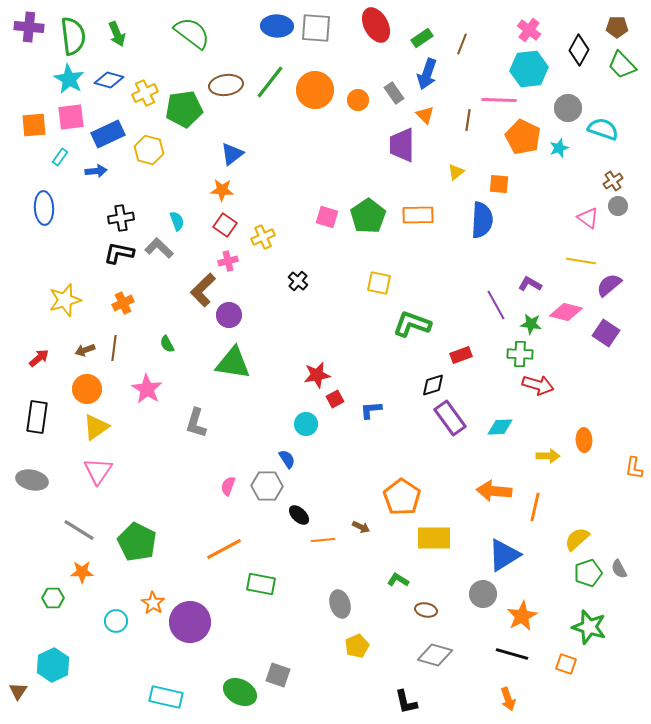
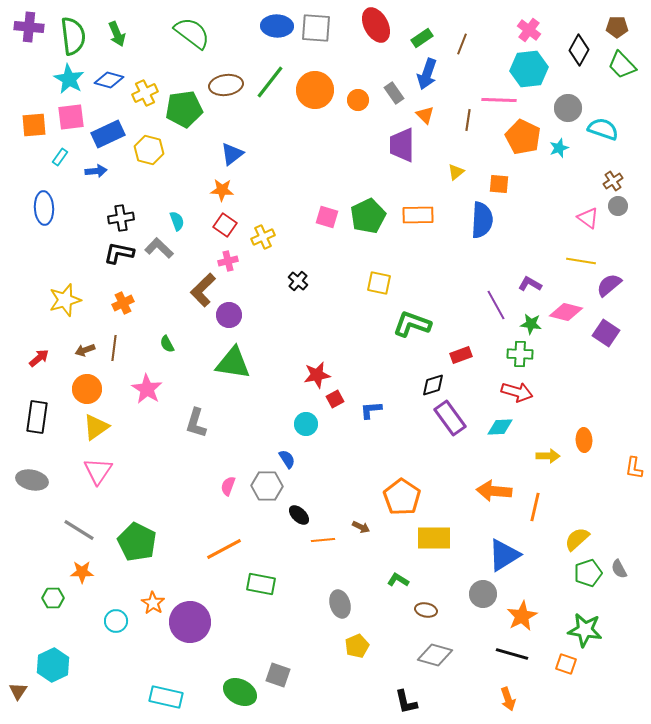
green pentagon at (368, 216): rotated 8 degrees clockwise
red arrow at (538, 385): moved 21 px left, 7 px down
green star at (589, 627): moved 4 px left, 3 px down; rotated 8 degrees counterclockwise
